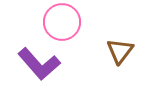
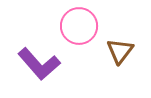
pink circle: moved 17 px right, 4 px down
